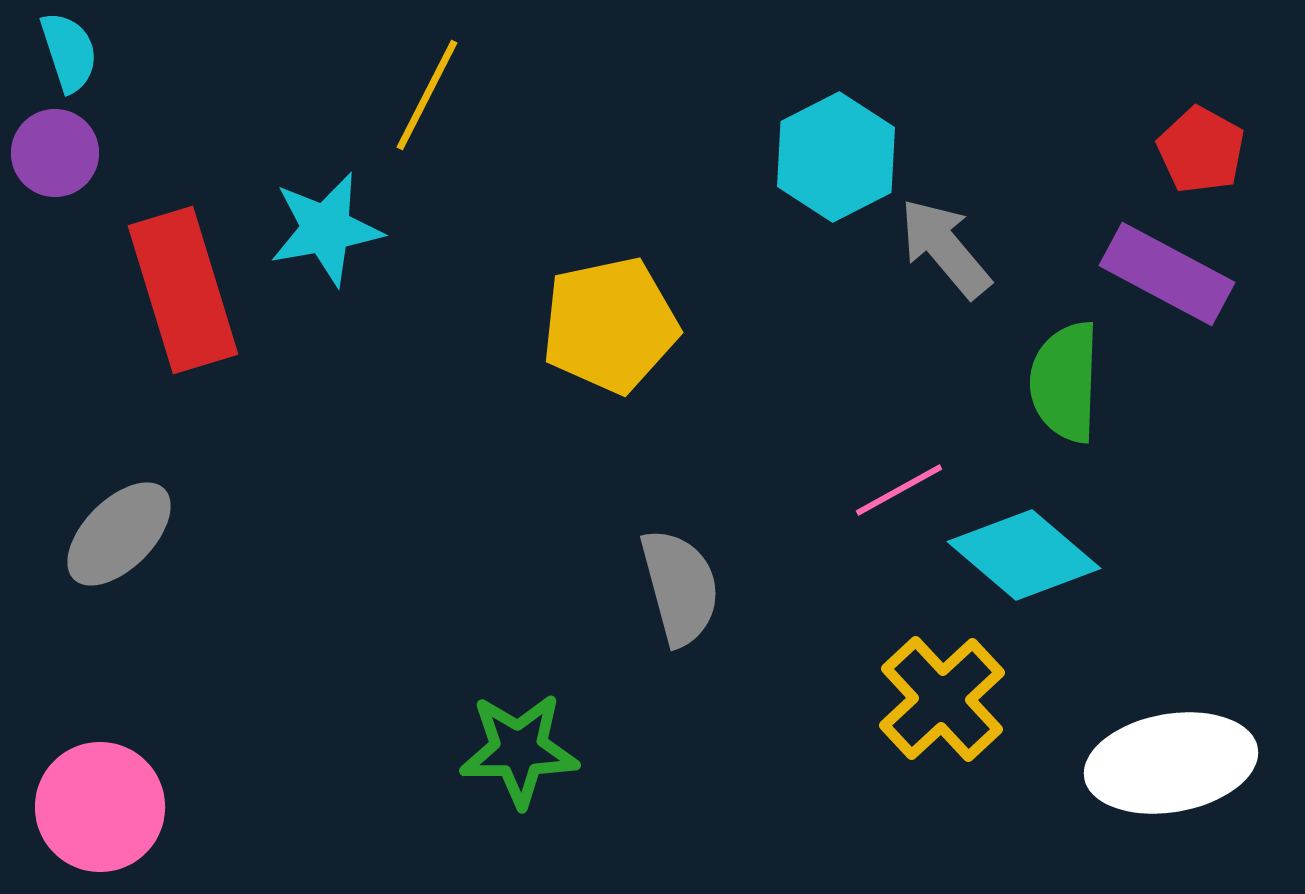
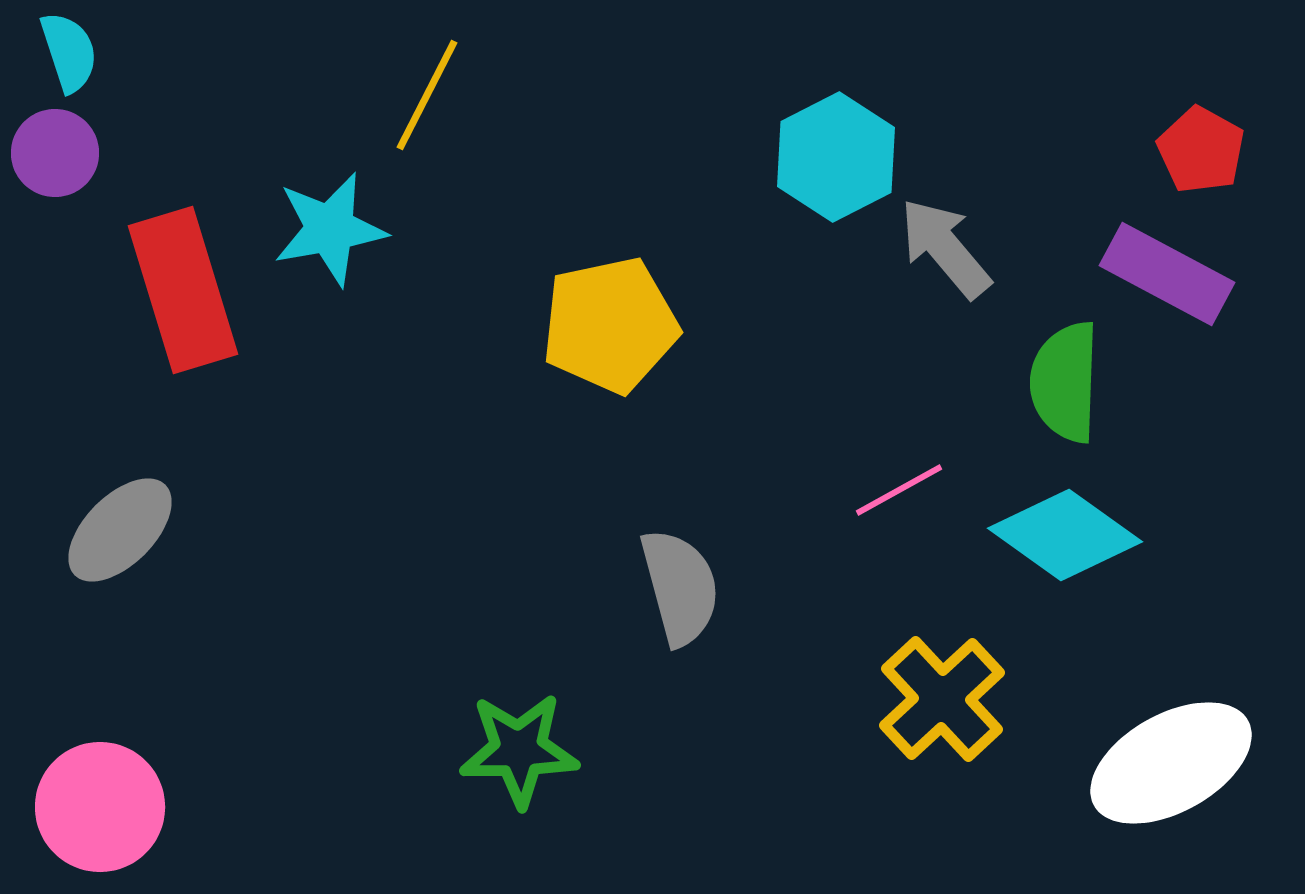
cyan star: moved 4 px right
gray ellipse: moved 1 px right, 4 px up
cyan diamond: moved 41 px right, 20 px up; rotated 5 degrees counterclockwise
white ellipse: rotated 19 degrees counterclockwise
